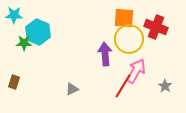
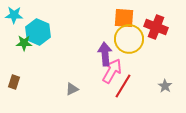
pink arrow: moved 24 px left
